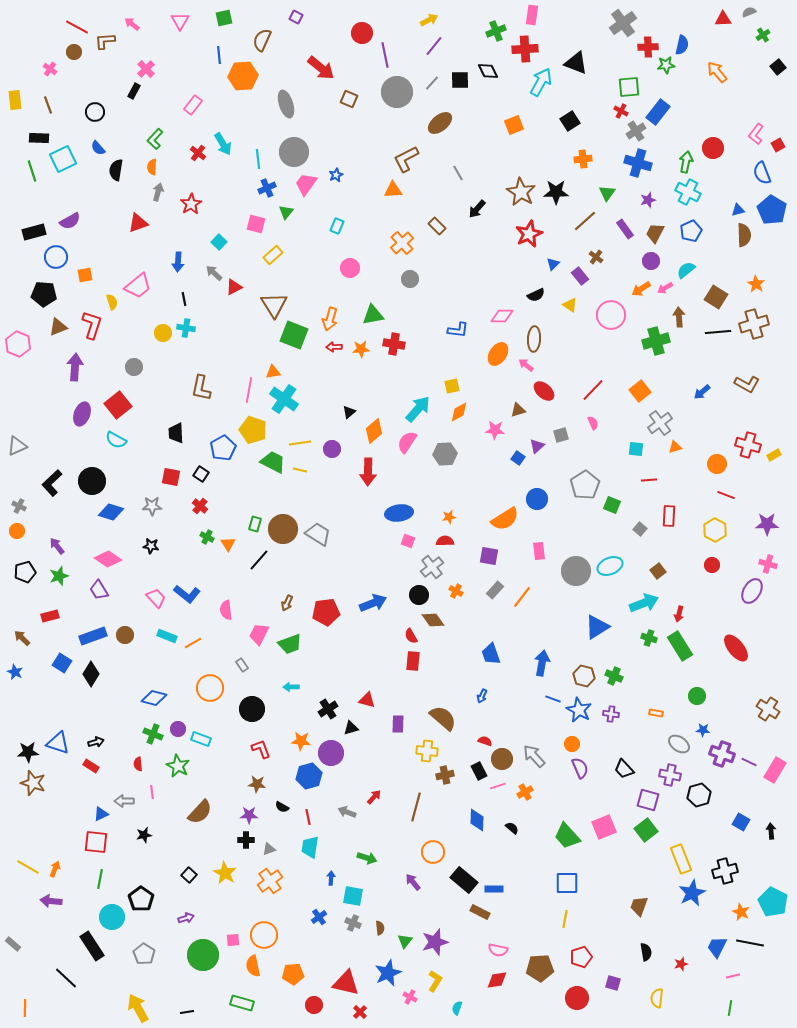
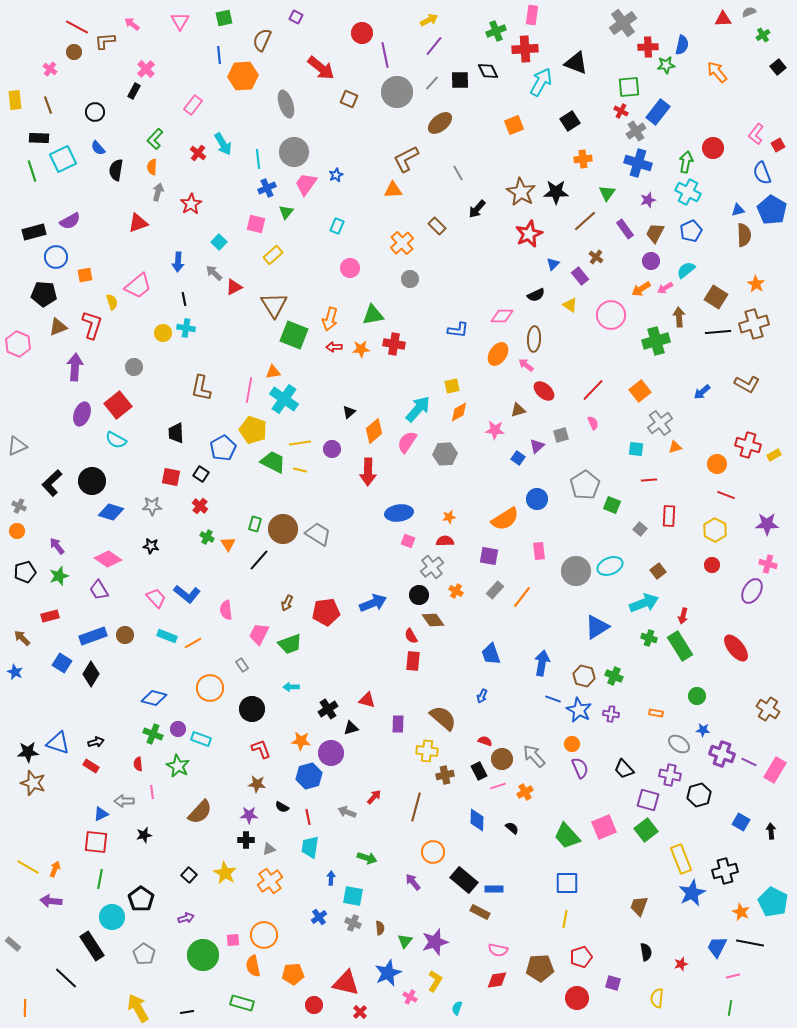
red arrow at (679, 614): moved 4 px right, 2 px down
